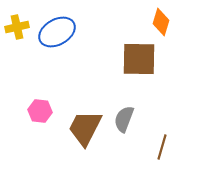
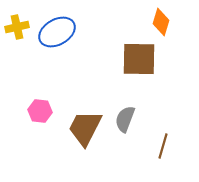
gray semicircle: moved 1 px right
brown line: moved 1 px right, 1 px up
